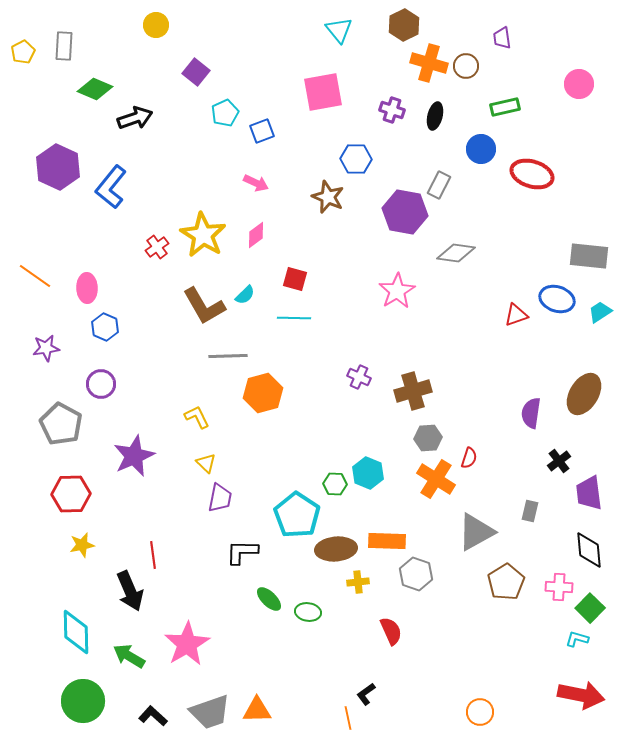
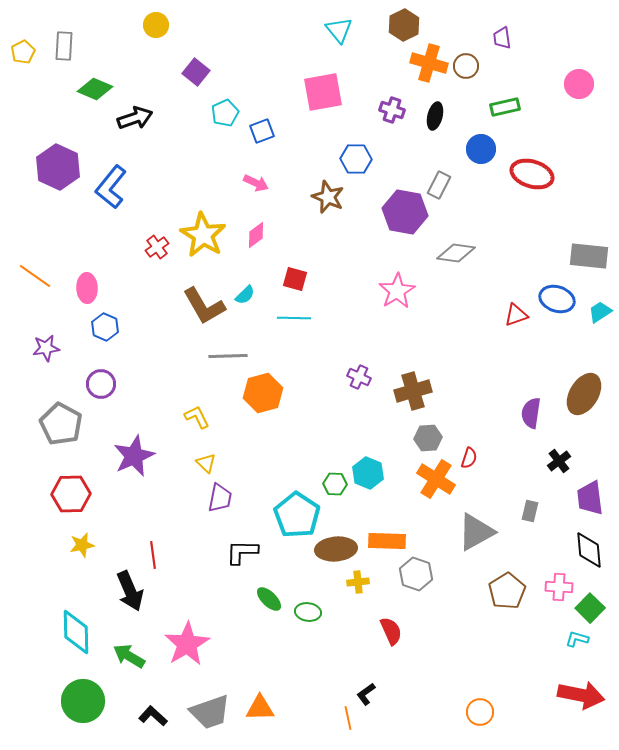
purple trapezoid at (589, 493): moved 1 px right, 5 px down
brown pentagon at (506, 582): moved 1 px right, 9 px down
orange triangle at (257, 710): moved 3 px right, 2 px up
